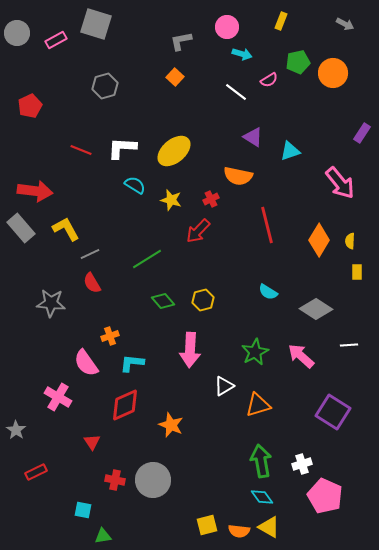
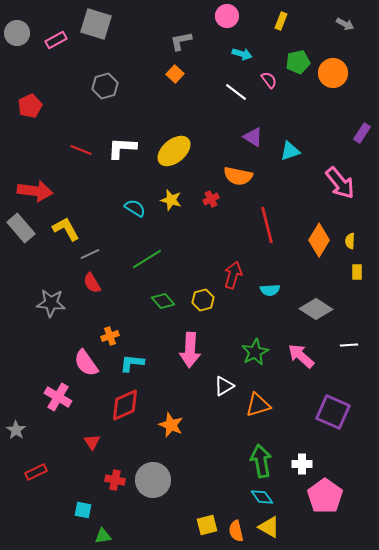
pink circle at (227, 27): moved 11 px up
orange square at (175, 77): moved 3 px up
pink semicircle at (269, 80): rotated 96 degrees counterclockwise
cyan semicircle at (135, 185): moved 23 px down
red arrow at (198, 231): moved 35 px right, 44 px down; rotated 152 degrees clockwise
cyan semicircle at (268, 292): moved 2 px right, 2 px up; rotated 36 degrees counterclockwise
purple square at (333, 412): rotated 8 degrees counterclockwise
white cross at (302, 464): rotated 18 degrees clockwise
pink pentagon at (325, 496): rotated 12 degrees clockwise
orange semicircle at (239, 531): moved 3 px left; rotated 70 degrees clockwise
